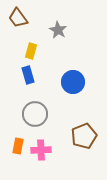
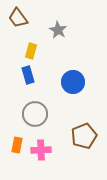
orange rectangle: moved 1 px left, 1 px up
